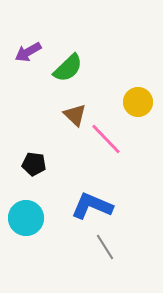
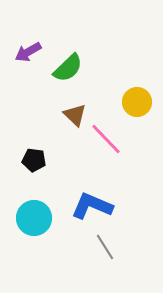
yellow circle: moved 1 px left
black pentagon: moved 4 px up
cyan circle: moved 8 px right
